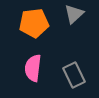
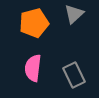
orange pentagon: rotated 8 degrees counterclockwise
